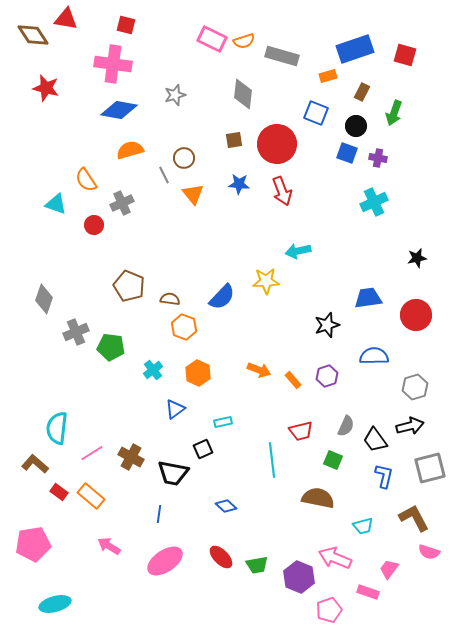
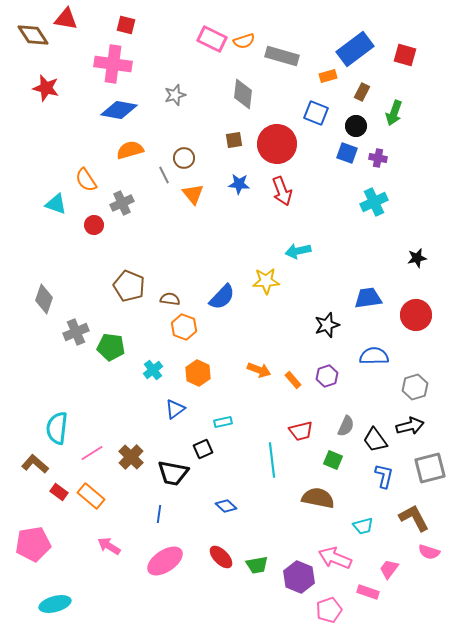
blue rectangle at (355, 49): rotated 18 degrees counterclockwise
brown cross at (131, 457): rotated 15 degrees clockwise
